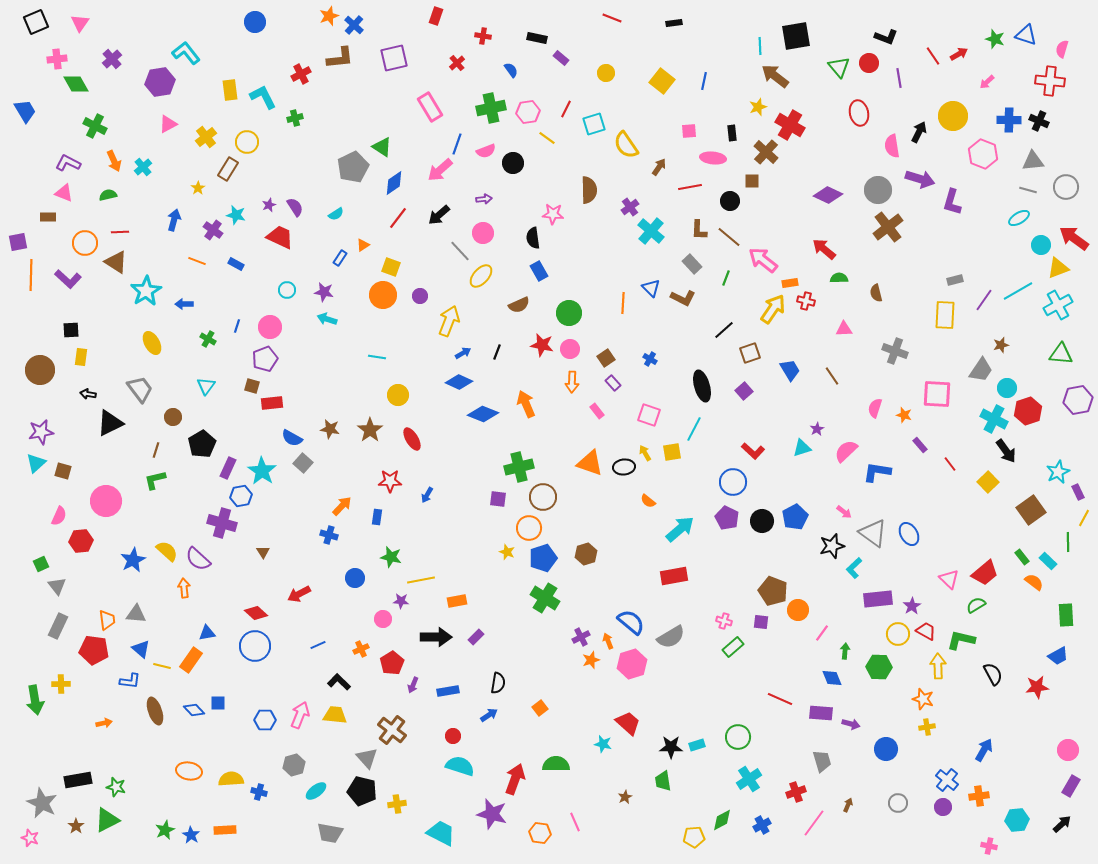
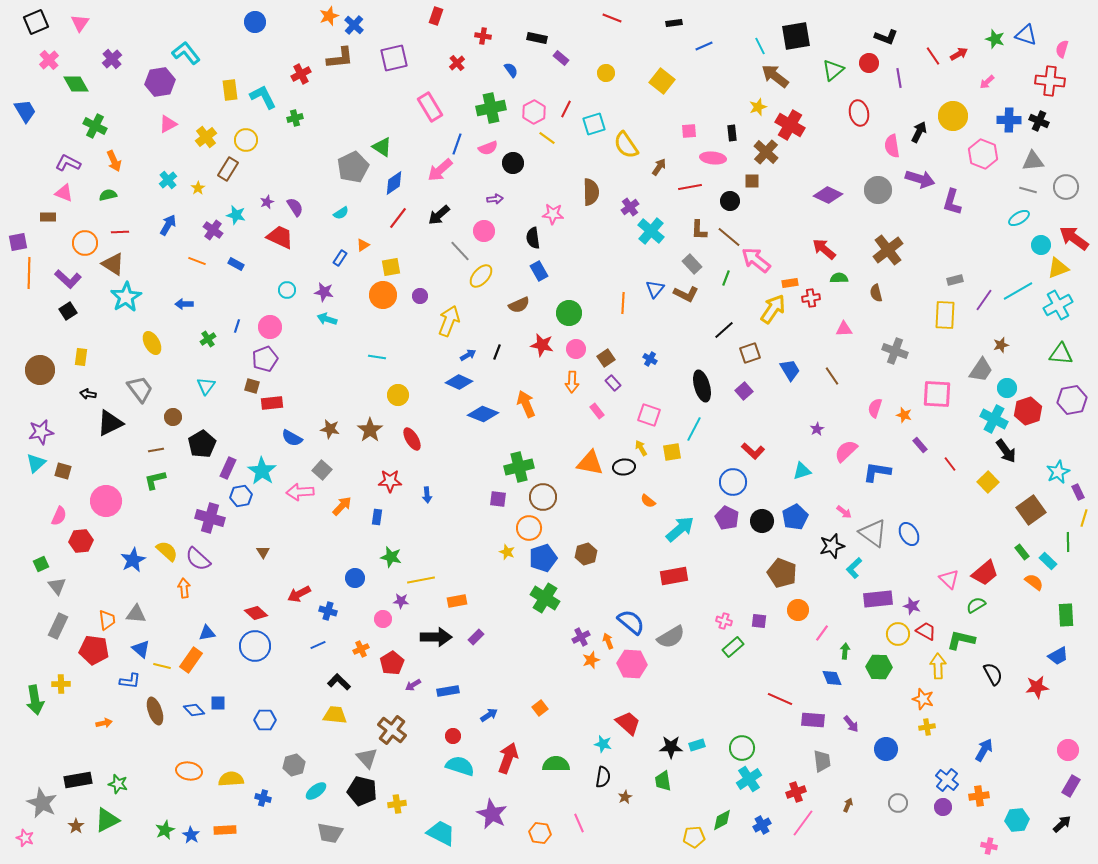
cyan line at (760, 46): rotated 24 degrees counterclockwise
pink cross at (57, 59): moved 8 px left, 1 px down; rotated 36 degrees counterclockwise
green triangle at (839, 67): moved 6 px left, 3 px down; rotated 30 degrees clockwise
blue line at (704, 81): moved 35 px up; rotated 54 degrees clockwise
pink hexagon at (528, 112): moved 6 px right; rotated 20 degrees counterclockwise
yellow circle at (247, 142): moved 1 px left, 2 px up
pink semicircle at (486, 151): moved 2 px right, 3 px up
cyan cross at (143, 167): moved 25 px right, 13 px down
brown semicircle at (589, 190): moved 2 px right, 2 px down
purple arrow at (484, 199): moved 11 px right
purple star at (269, 205): moved 2 px left, 3 px up
cyan semicircle at (336, 214): moved 5 px right, 1 px up
blue arrow at (174, 220): moved 6 px left, 5 px down; rotated 15 degrees clockwise
brown cross at (888, 227): moved 23 px down
pink circle at (483, 233): moved 1 px right, 2 px up
pink arrow at (763, 260): moved 7 px left
brown triangle at (116, 262): moved 3 px left, 2 px down
yellow square at (391, 267): rotated 30 degrees counterclockwise
orange line at (31, 275): moved 2 px left, 2 px up
blue triangle at (651, 288): moved 4 px right, 1 px down; rotated 24 degrees clockwise
cyan star at (146, 291): moved 20 px left, 6 px down
brown L-shape at (683, 298): moved 3 px right, 4 px up
red cross at (806, 301): moved 5 px right, 3 px up; rotated 24 degrees counterclockwise
black square at (71, 330): moved 3 px left, 19 px up; rotated 30 degrees counterclockwise
green cross at (208, 339): rotated 28 degrees clockwise
pink circle at (570, 349): moved 6 px right
blue arrow at (463, 353): moved 5 px right, 2 px down
purple hexagon at (1078, 400): moved 6 px left
cyan triangle at (802, 448): moved 23 px down
brown line at (156, 450): rotated 63 degrees clockwise
yellow arrow at (645, 453): moved 4 px left, 5 px up
gray square at (303, 463): moved 19 px right, 7 px down
orange triangle at (590, 463): rotated 8 degrees counterclockwise
blue arrow at (427, 495): rotated 35 degrees counterclockwise
yellow line at (1084, 518): rotated 12 degrees counterclockwise
purple cross at (222, 523): moved 12 px left, 5 px up
blue cross at (329, 535): moved 1 px left, 76 px down
green rectangle at (1022, 557): moved 5 px up
brown pentagon at (773, 591): moved 9 px right, 18 px up
purple star at (912, 606): rotated 24 degrees counterclockwise
purple square at (761, 622): moved 2 px left, 1 px up
pink hexagon at (632, 664): rotated 20 degrees clockwise
black semicircle at (498, 683): moved 105 px right, 94 px down
purple arrow at (413, 685): rotated 35 degrees clockwise
purple rectangle at (821, 713): moved 8 px left, 7 px down
pink arrow at (300, 715): moved 223 px up; rotated 116 degrees counterclockwise
purple arrow at (851, 724): rotated 36 degrees clockwise
green circle at (738, 737): moved 4 px right, 11 px down
gray trapezoid at (822, 761): rotated 10 degrees clockwise
red arrow at (515, 779): moved 7 px left, 21 px up
green star at (116, 787): moved 2 px right, 3 px up
blue cross at (259, 792): moved 4 px right, 6 px down
purple star at (492, 814): rotated 12 degrees clockwise
pink line at (575, 822): moved 4 px right, 1 px down
pink line at (814, 823): moved 11 px left
pink star at (30, 838): moved 5 px left
